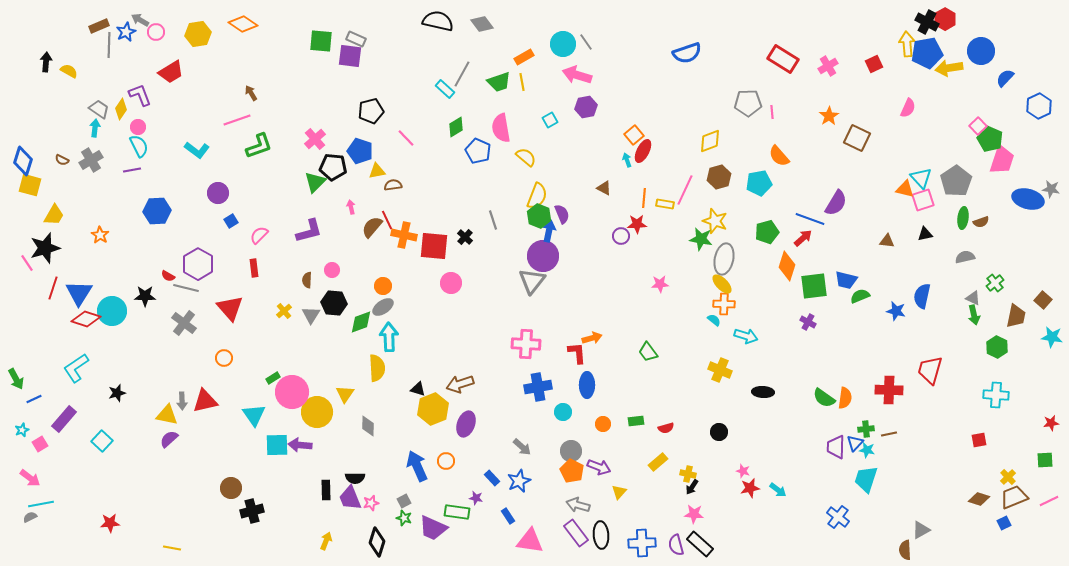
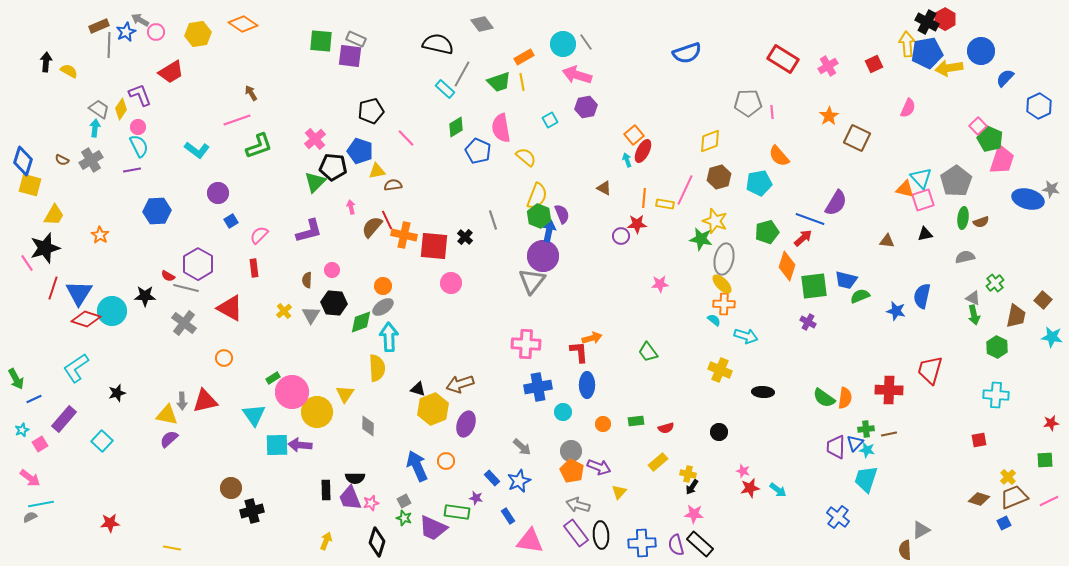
black semicircle at (438, 21): moved 23 px down
red triangle at (230, 308): rotated 20 degrees counterclockwise
red L-shape at (577, 353): moved 2 px right, 1 px up
